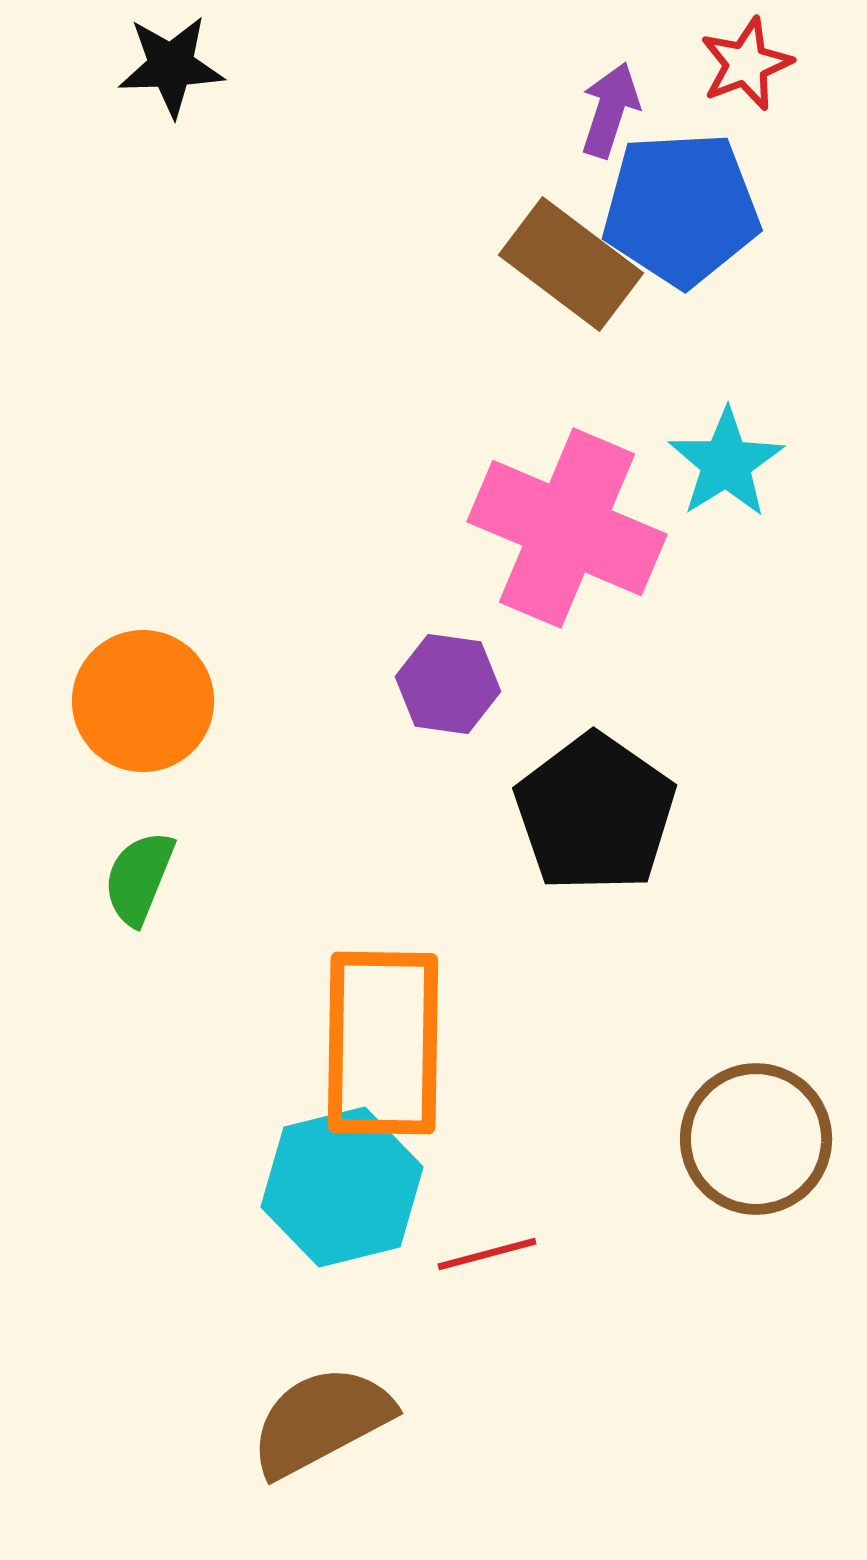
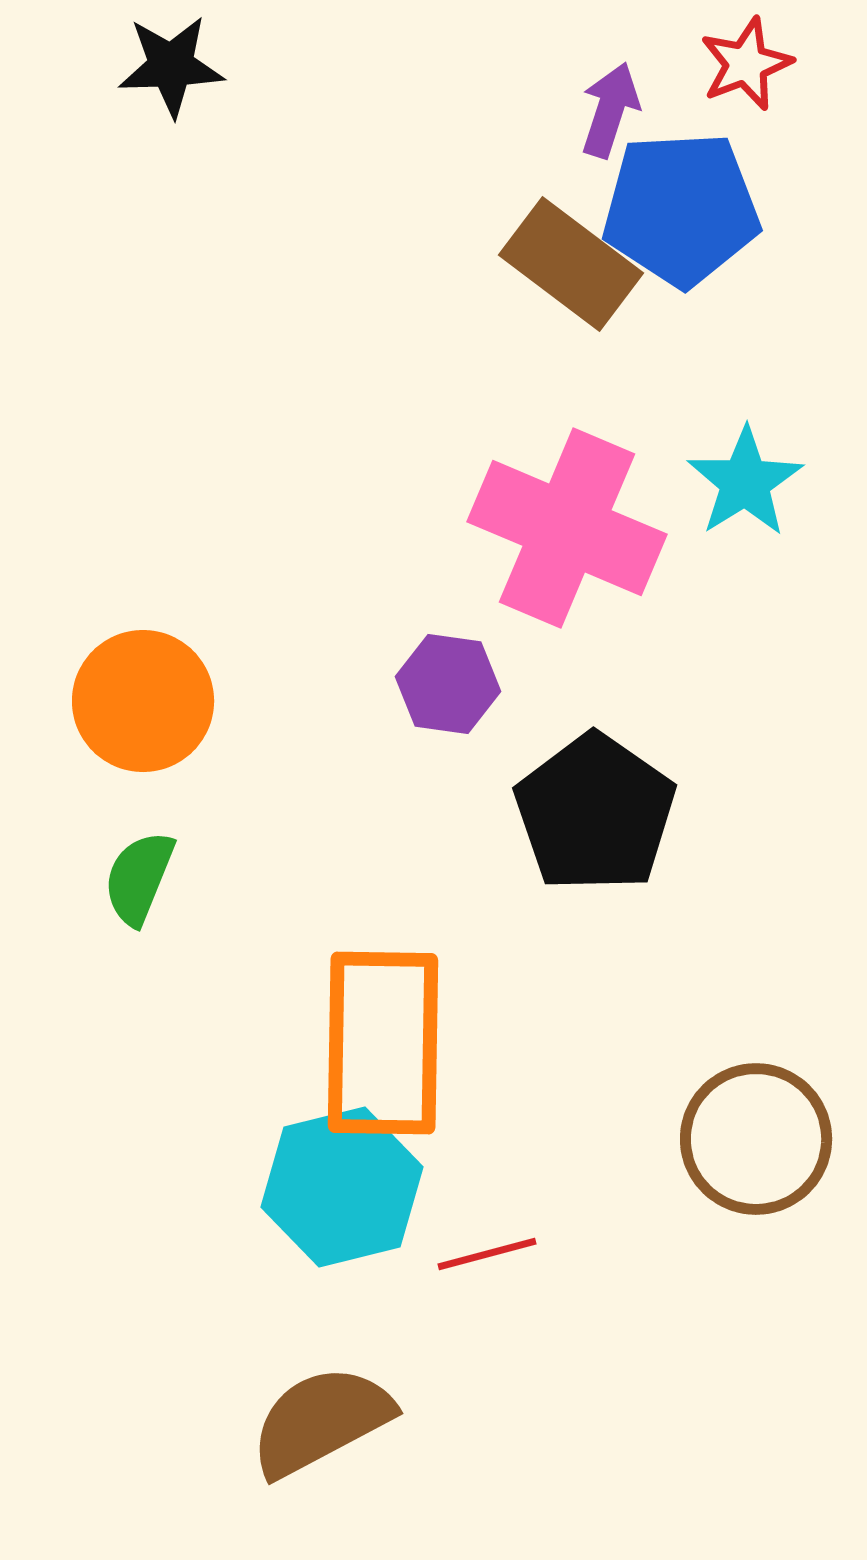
cyan star: moved 19 px right, 19 px down
